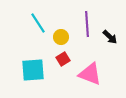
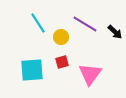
purple line: moved 2 px left; rotated 55 degrees counterclockwise
black arrow: moved 5 px right, 5 px up
red square: moved 1 px left, 3 px down; rotated 16 degrees clockwise
cyan square: moved 1 px left
pink triangle: rotated 45 degrees clockwise
